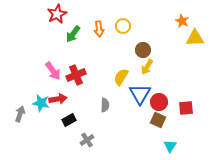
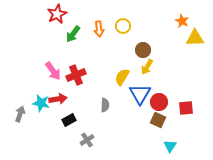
yellow semicircle: moved 1 px right
